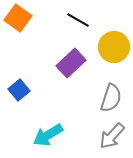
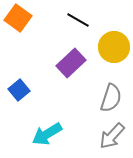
cyan arrow: moved 1 px left, 1 px up
